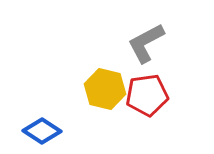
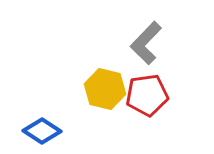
gray L-shape: rotated 18 degrees counterclockwise
